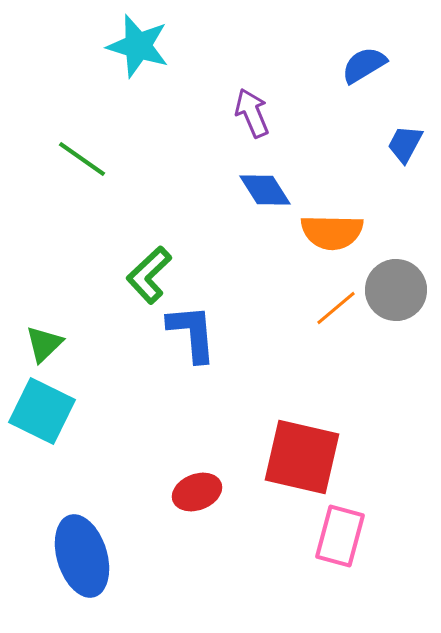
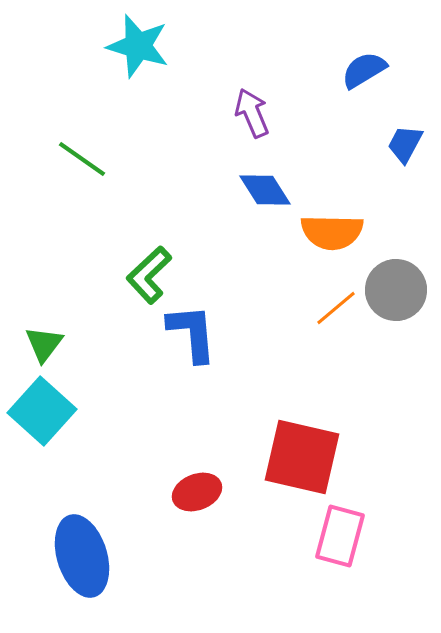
blue semicircle: moved 5 px down
green triangle: rotated 9 degrees counterclockwise
cyan square: rotated 16 degrees clockwise
